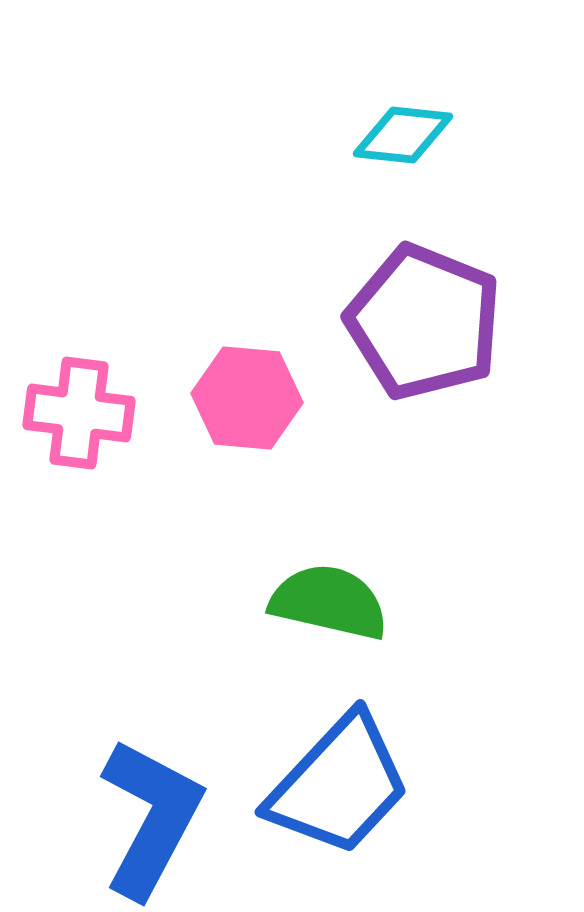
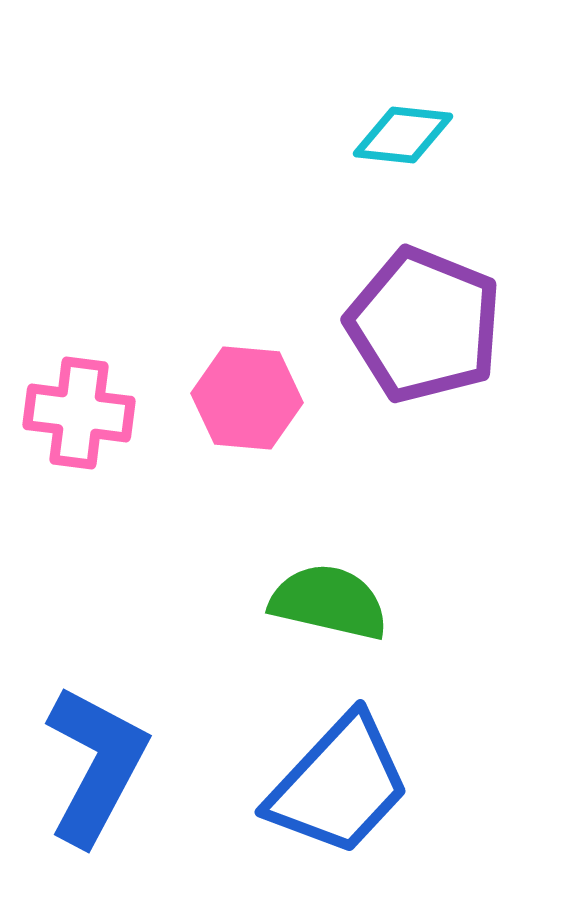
purple pentagon: moved 3 px down
blue L-shape: moved 55 px left, 53 px up
